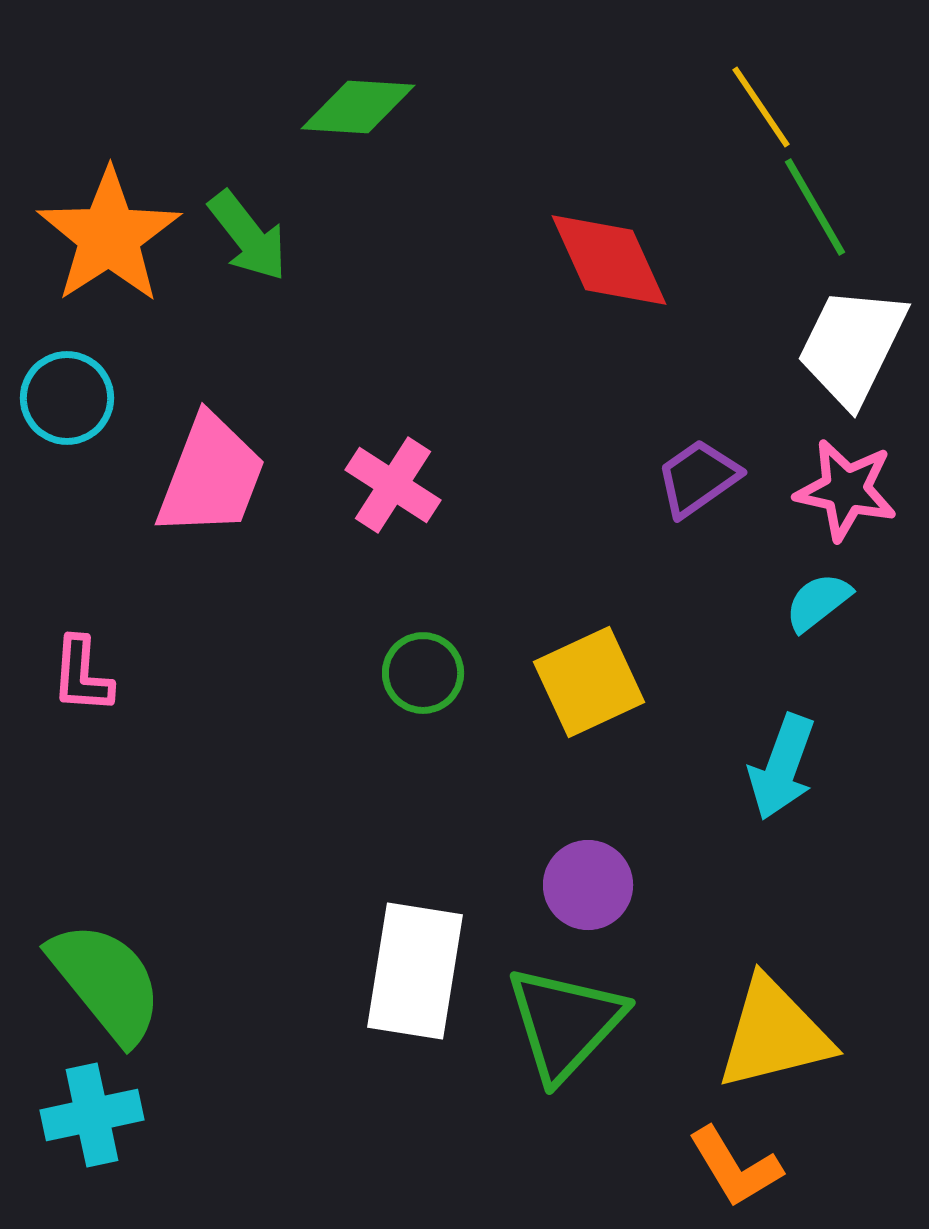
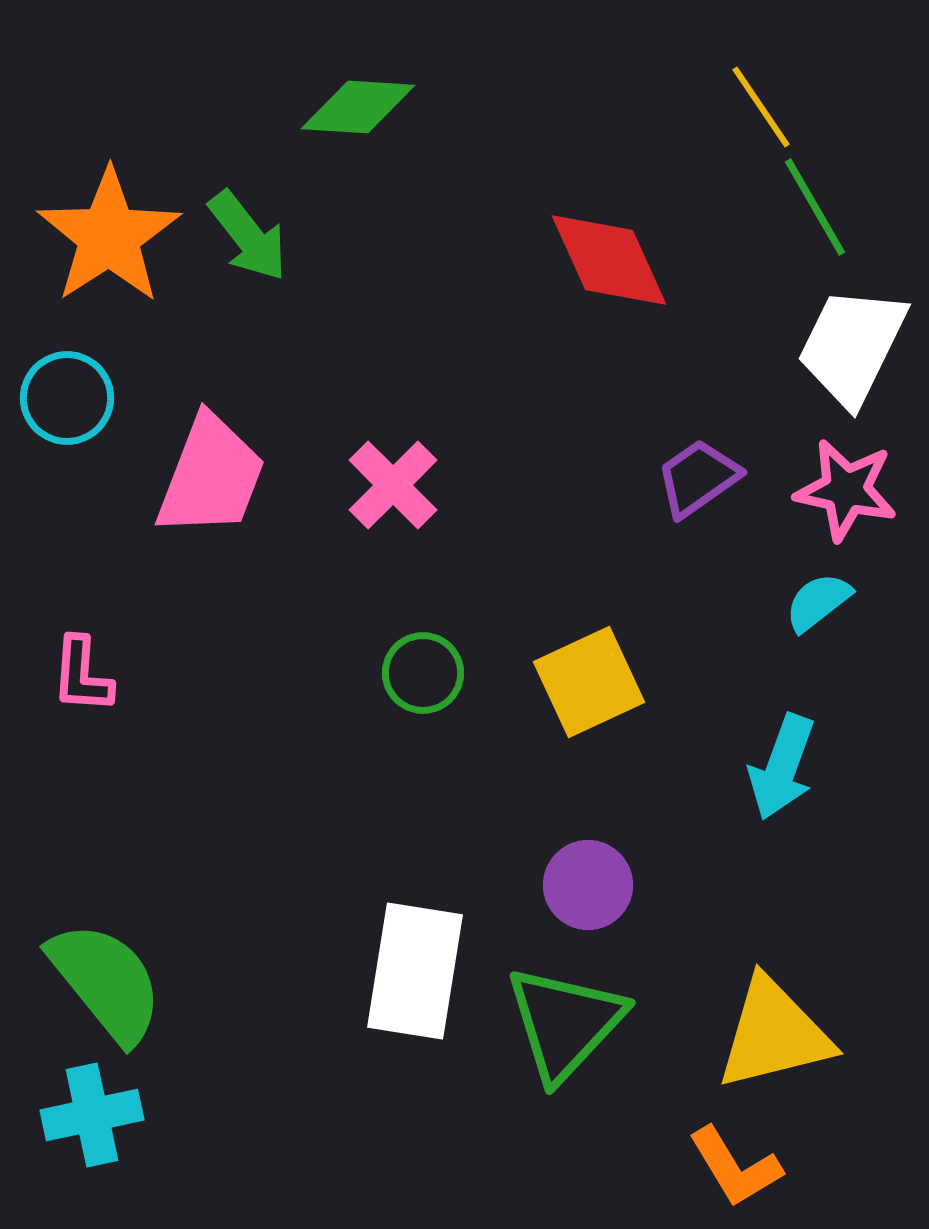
pink cross: rotated 12 degrees clockwise
